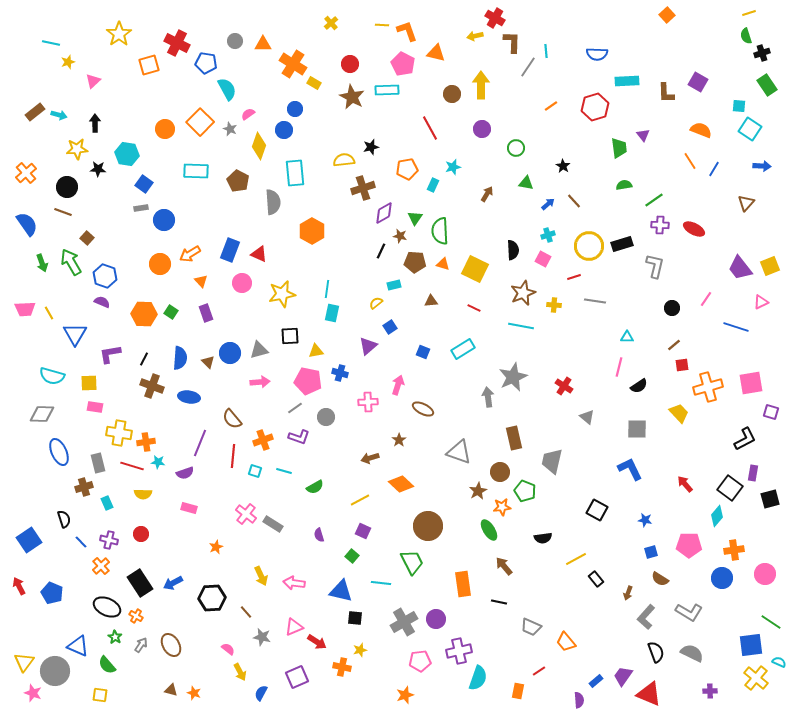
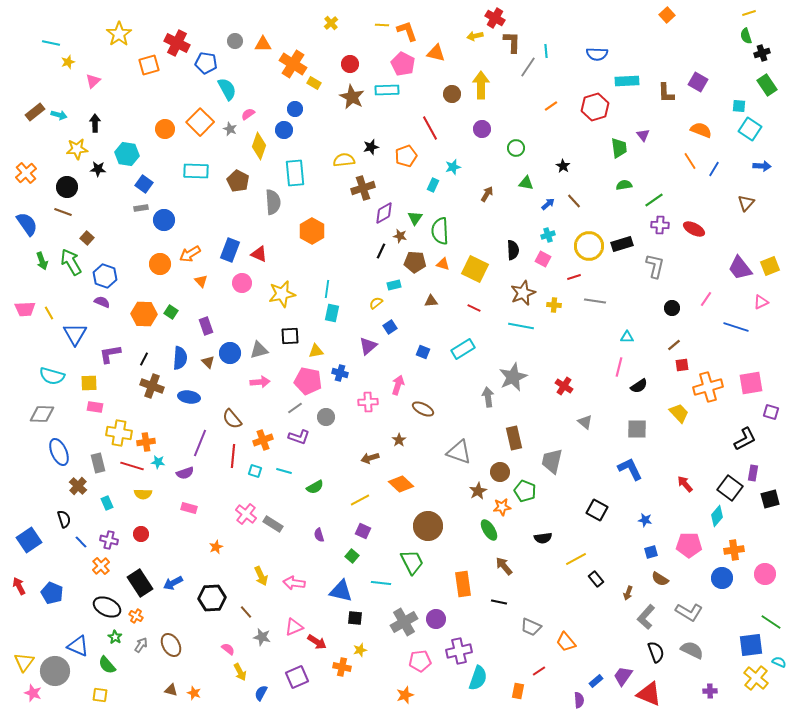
orange pentagon at (407, 169): moved 1 px left, 13 px up; rotated 10 degrees counterclockwise
green arrow at (42, 263): moved 2 px up
purple rectangle at (206, 313): moved 13 px down
gray triangle at (587, 417): moved 2 px left, 5 px down
brown cross at (84, 487): moved 6 px left, 1 px up; rotated 30 degrees counterclockwise
gray semicircle at (692, 653): moved 3 px up
